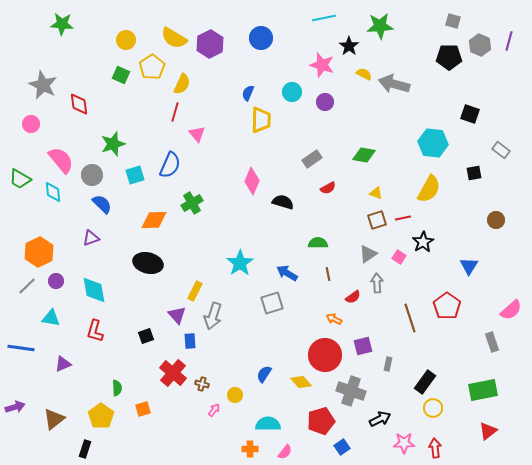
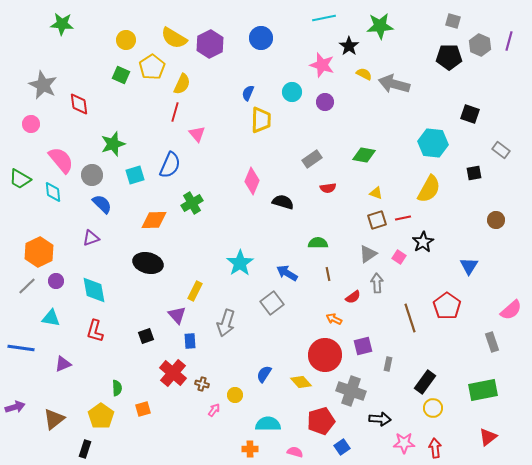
red semicircle at (328, 188): rotated 21 degrees clockwise
gray square at (272, 303): rotated 20 degrees counterclockwise
gray arrow at (213, 316): moved 13 px right, 7 px down
black arrow at (380, 419): rotated 30 degrees clockwise
red triangle at (488, 431): moved 6 px down
pink semicircle at (285, 452): moved 10 px right; rotated 112 degrees counterclockwise
